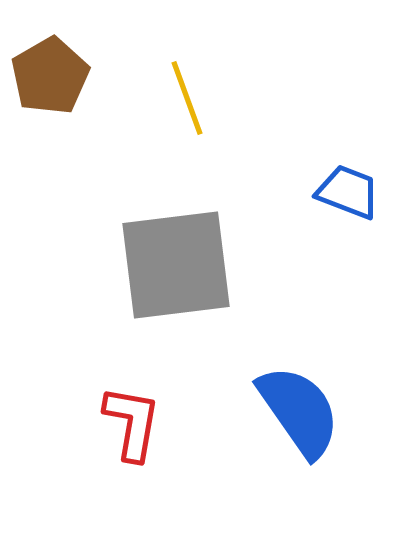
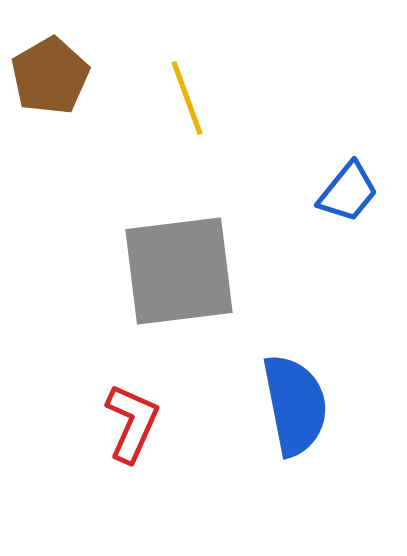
blue trapezoid: rotated 108 degrees clockwise
gray square: moved 3 px right, 6 px down
blue semicircle: moved 4 px left, 6 px up; rotated 24 degrees clockwise
red L-shape: rotated 14 degrees clockwise
